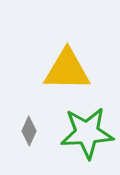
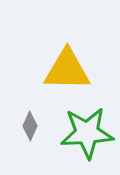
gray diamond: moved 1 px right, 5 px up
